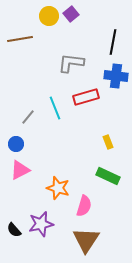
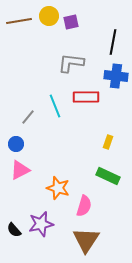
purple square: moved 8 px down; rotated 28 degrees clockwise
brown line: moved 1 px left, 18 px up
red rectangle: rotated 15 degrees clockwise
cyan line: moved 2 px up
yellow rectangle: rotated 40 degrees clockwise
